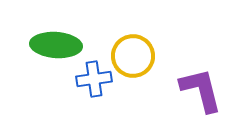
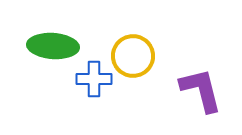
green ellipse: moved 3 px left, 1 px down
blue cross: rotated 8 degrees clockwise
